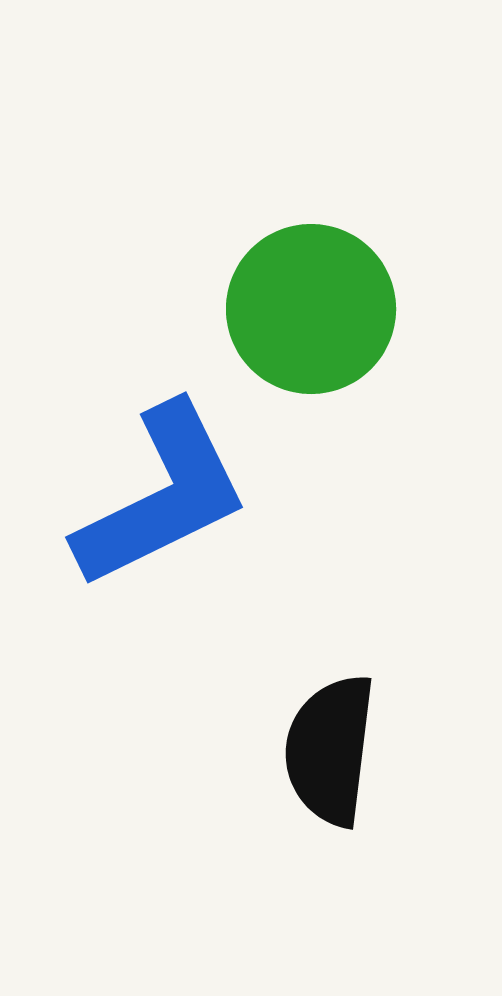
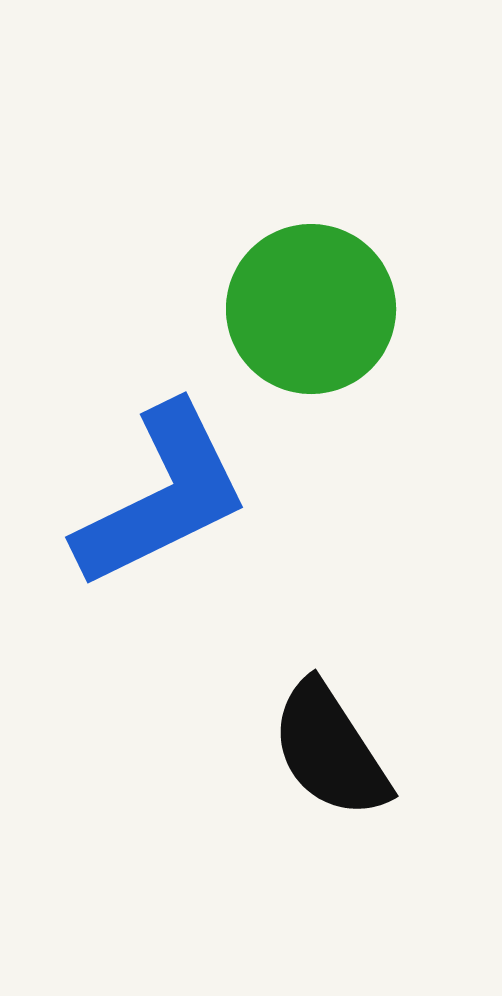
black semicircle: rotated 40 degrees counterclockwise
